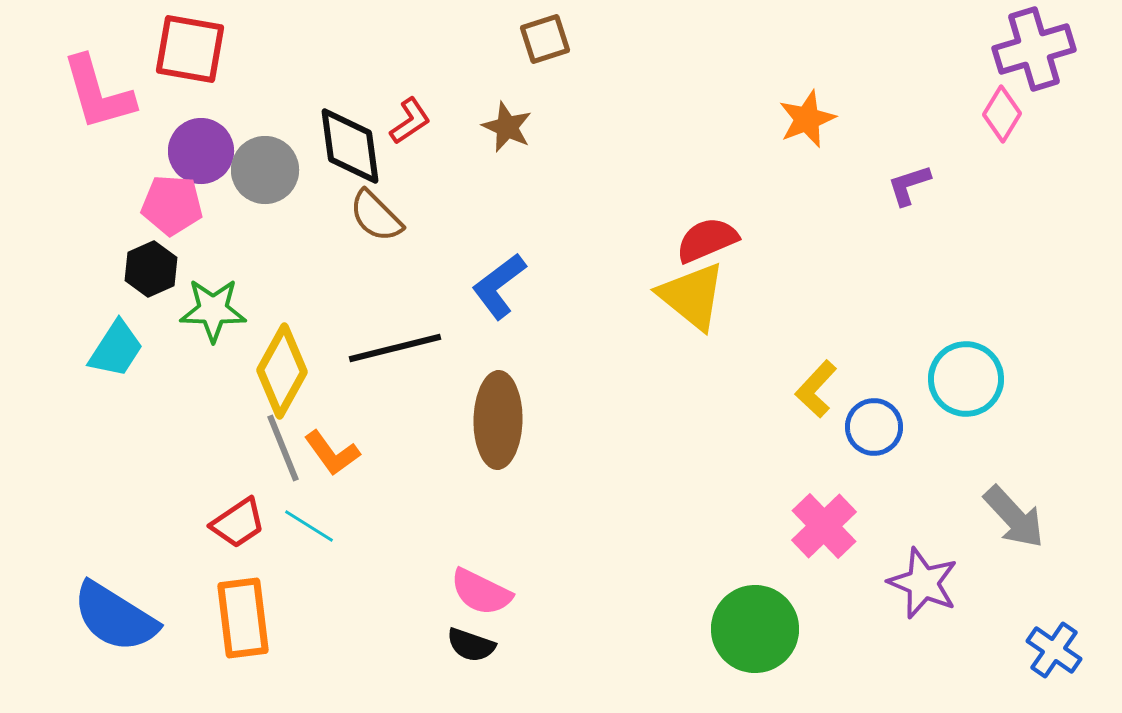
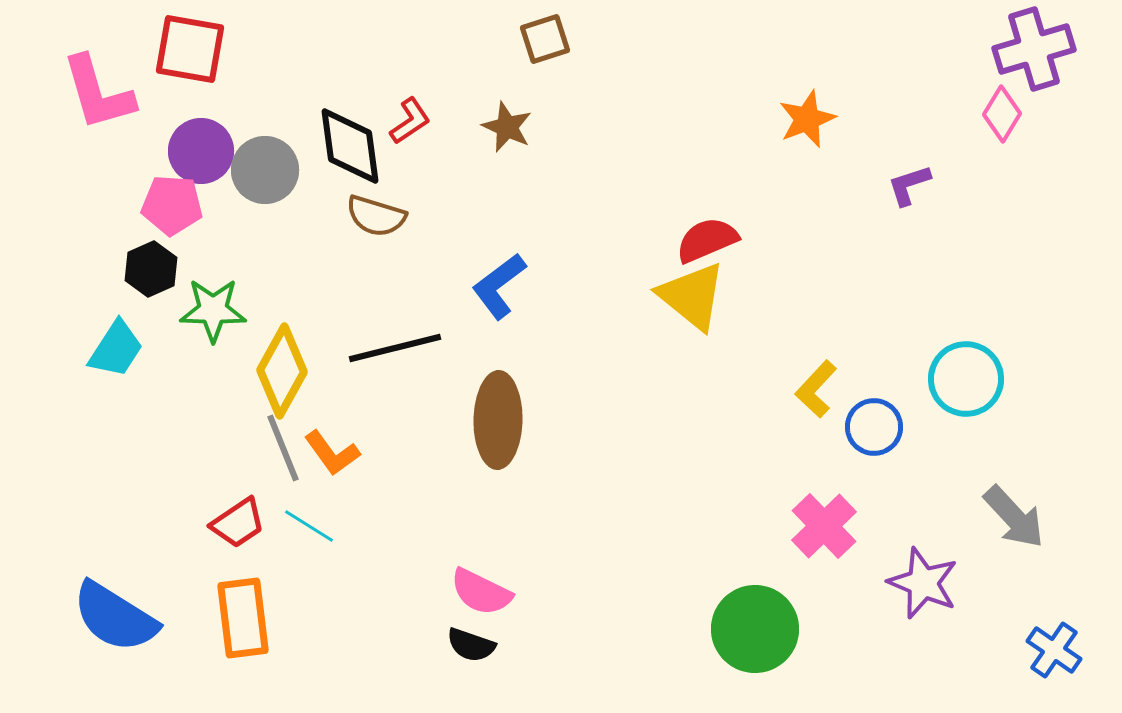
brown semicircle: rotated 28 degrees counterclockwise
